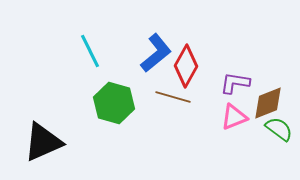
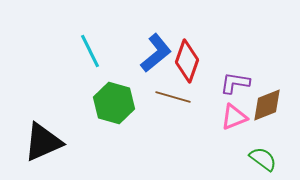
red diamond: moved 1 px right, 5 px up; rotated 9 degrees counterclockwise
brown diamond: moved 1 px left, 2 px down
green semicircle: moved 16 px left, 30 px down
